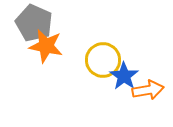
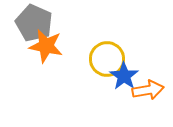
yellow circle: moved 4 px right, 1 px up
